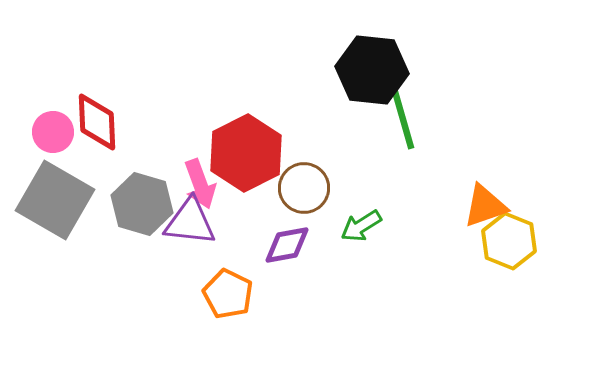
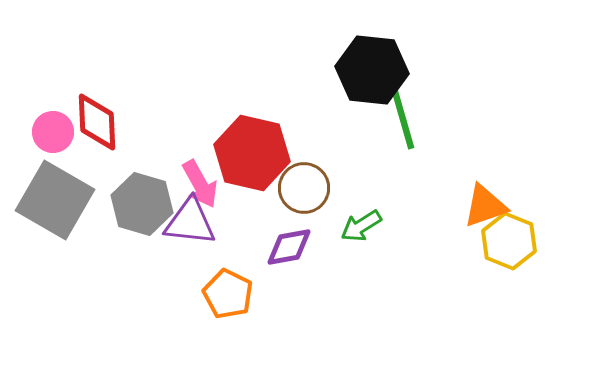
red hexagon: moved 6 px right; rotated 20 degrees counterclockwise
pink arrow: rotated 9 degrees counterclockwise
purple diamond: moved 2 px right, 2 px down
